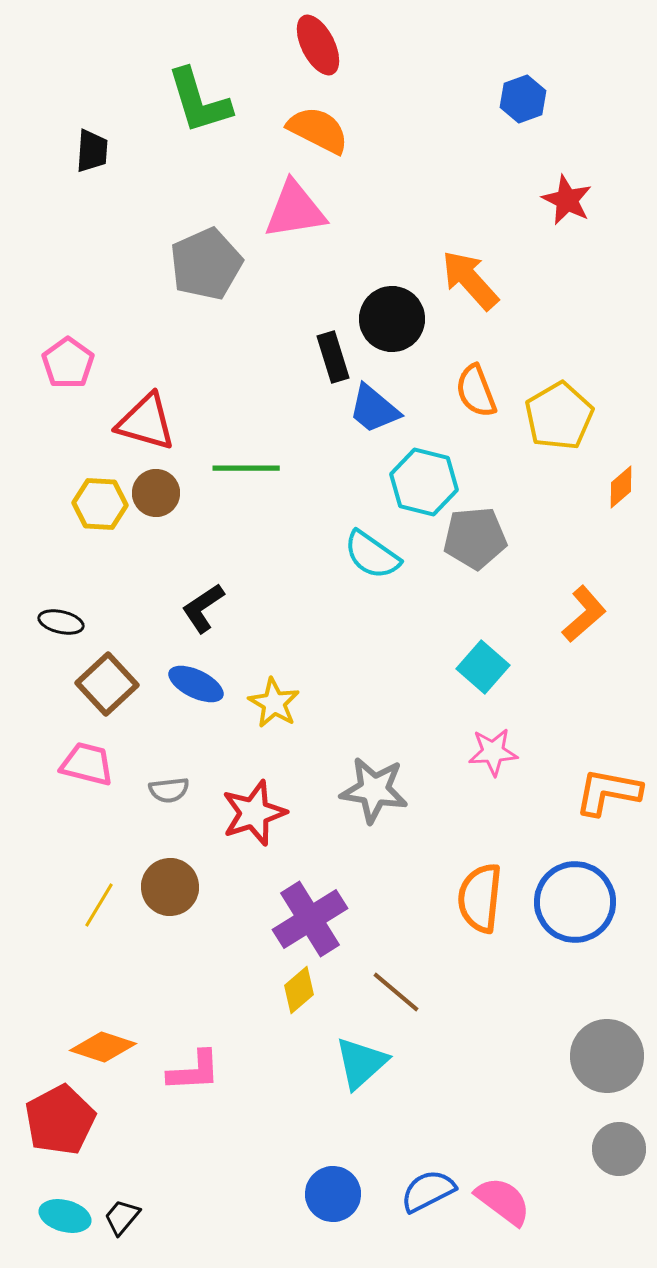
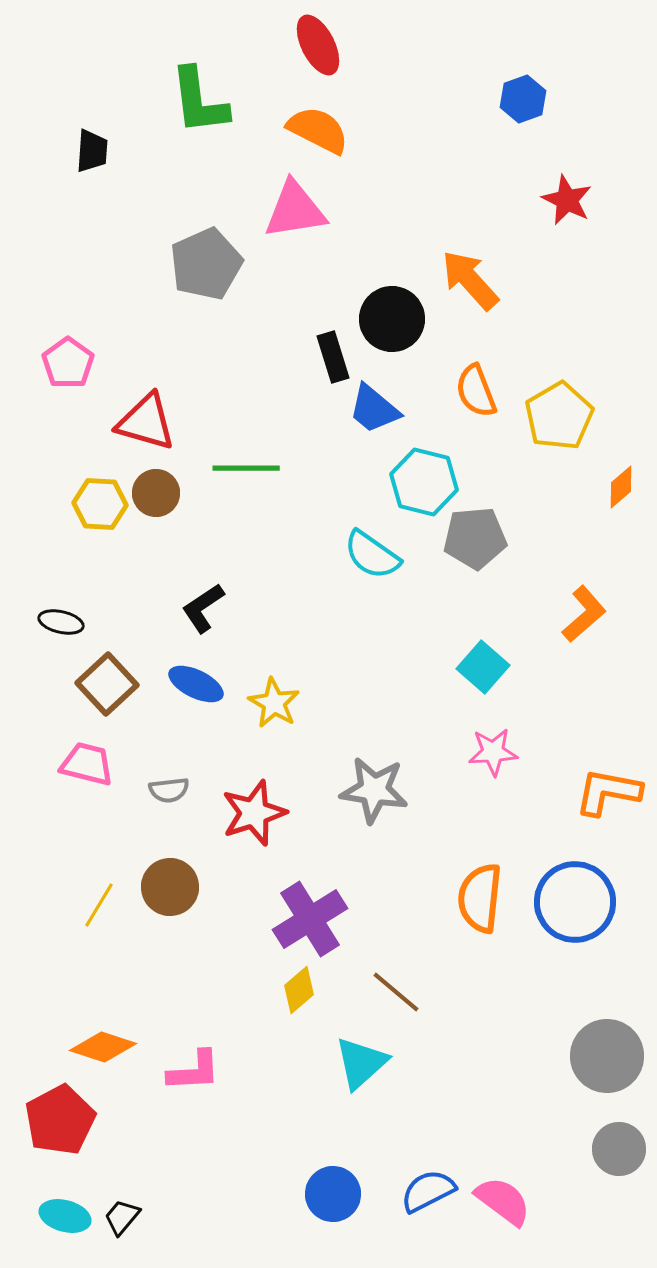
green L-shape at (199, 101): rotated 10 degrees clockwise
